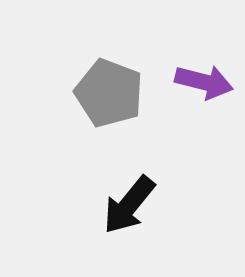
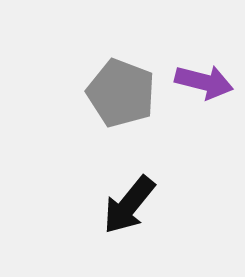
gray pentagon: moved 12 px right
